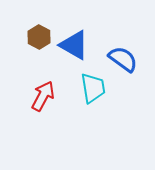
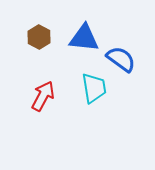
blue triangle: moved 10 px right, 7 px up; rotated 24 degrees counterclockwise
blue semicircle: moved 2 px left
cyan trapezoid: moved 1 px right
